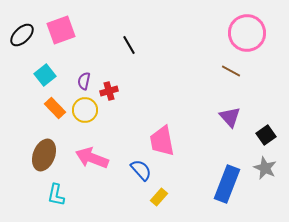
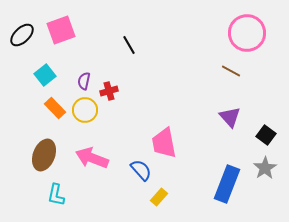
black square: rotated 18 degrees counterclockwise
pink trapezoid: moved 2 px right, 2 px down
gray star: rotated 15 degrees clockwise
